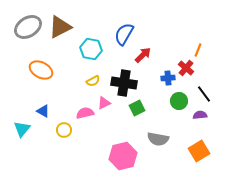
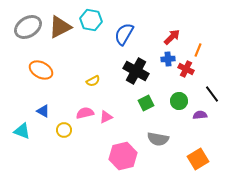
cyan hexagon: moved 29 px up
red arrow: moved 29 px right, 18 px up
red cross: moved 1 px down; rotated 14 degrees counterclockwise
blue cross: moved 19 px up
black cross: moved 12 px right, 12 px up; rotated 20 degrees clockwise
black line: moved 8 px right
pink triangle: moved 2 px right, 14 px down
green square: moved 9 px right, 5 px up
cyan triangle: moved 2 px down; rotated 48 degrees counterclockwise
orange square: moved 1 px left, 8 px down
